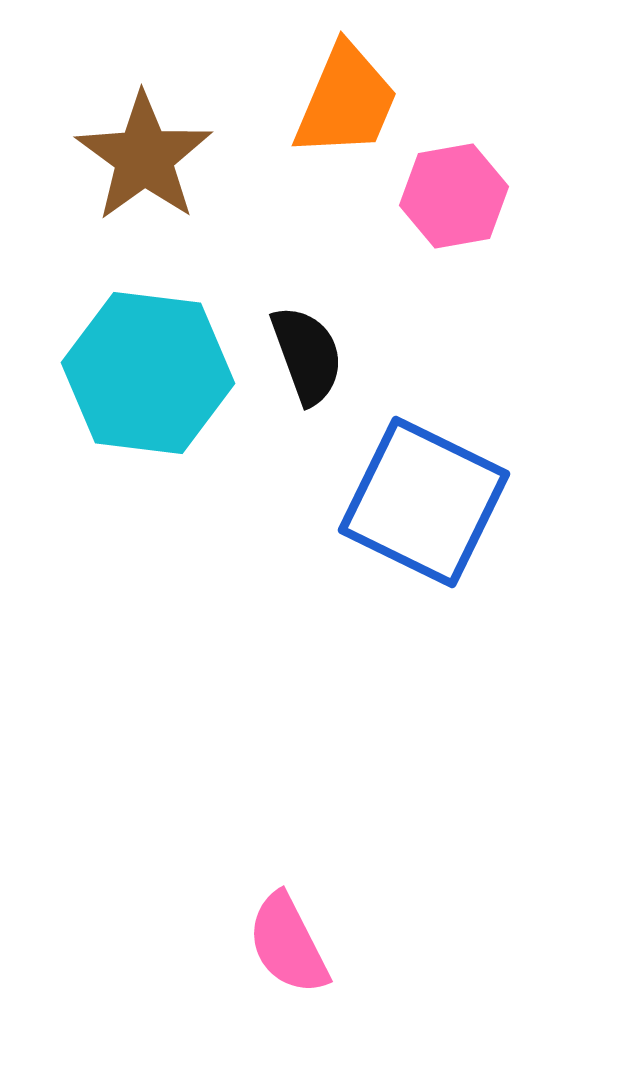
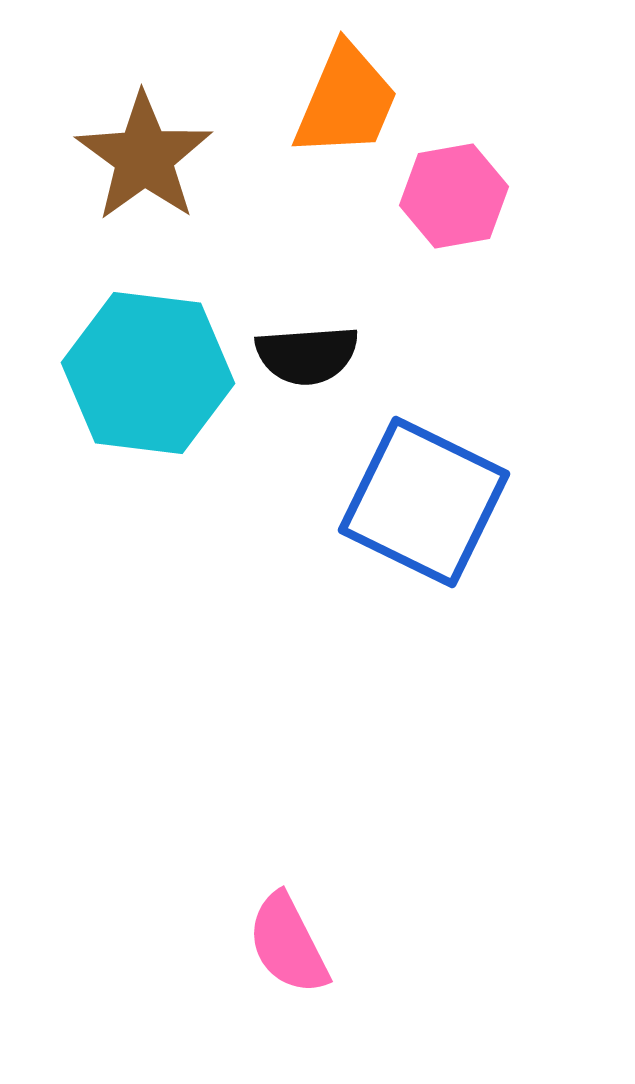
black semicircle: rotated 106 degrees clockwise
